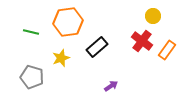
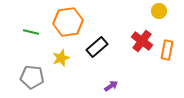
yellow circle: moved 6 px right, 5 px up
orange rectangle: rotated 24 degrees counterclockwise
gray pentagon: rotated 10 degrees counterclockwise
